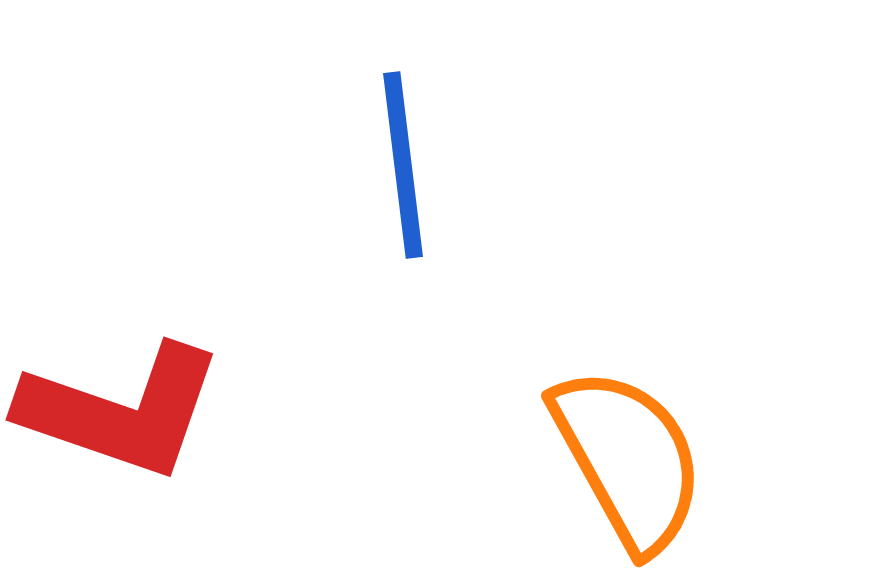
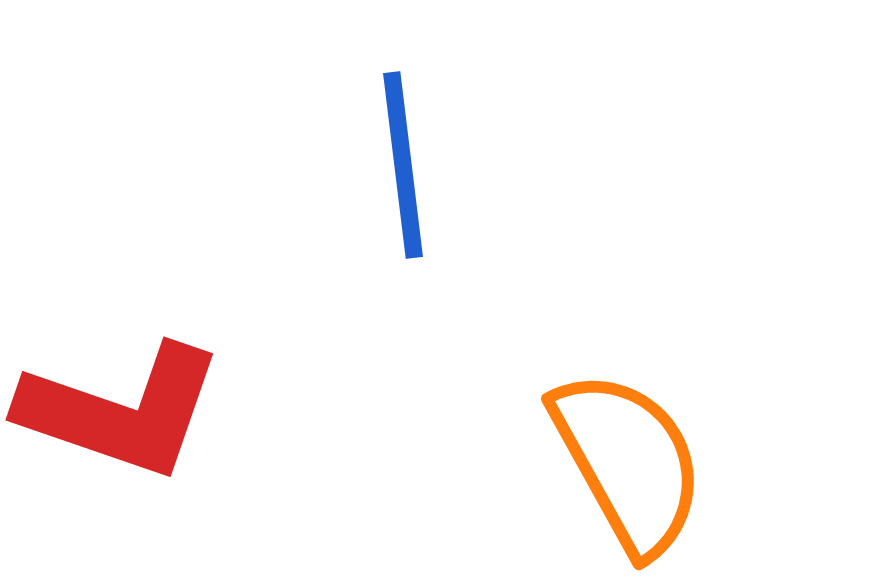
orange semicircle: moved 3 px down
